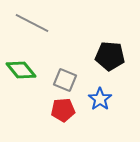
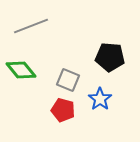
gray line: moved 1 px left, 3 px down; rotated 48 degrees counterclockwise
black pentagon: moved 1 px down
gray square: moved 3 px right
red pentagon: rotated 20 degrees clockwise
